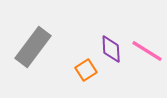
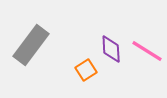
gray rectangle: moved 2 px left, 2 px up
